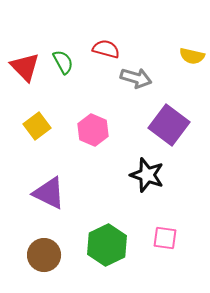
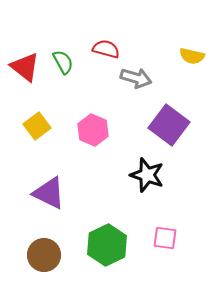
red triangle: rotated 8 degrees counterclockwise
